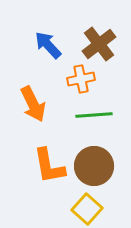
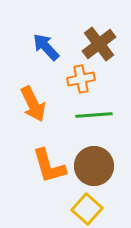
blue arrow: moved 2 px left, 2 px down
orange L-shape: rotated 6 degrees counterclockwise
